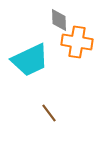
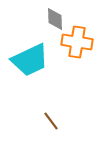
gray diamond: moved 4 px left, 1 px up
brown line: moved 2 px right, 8 px down
